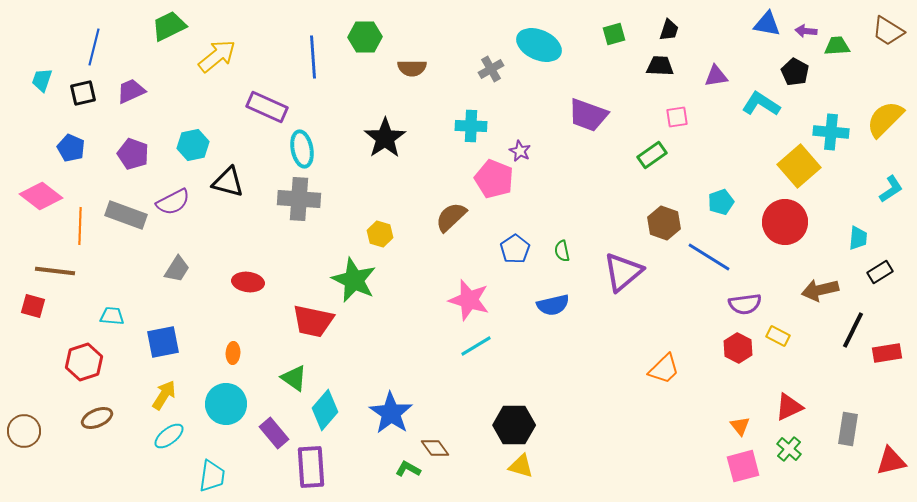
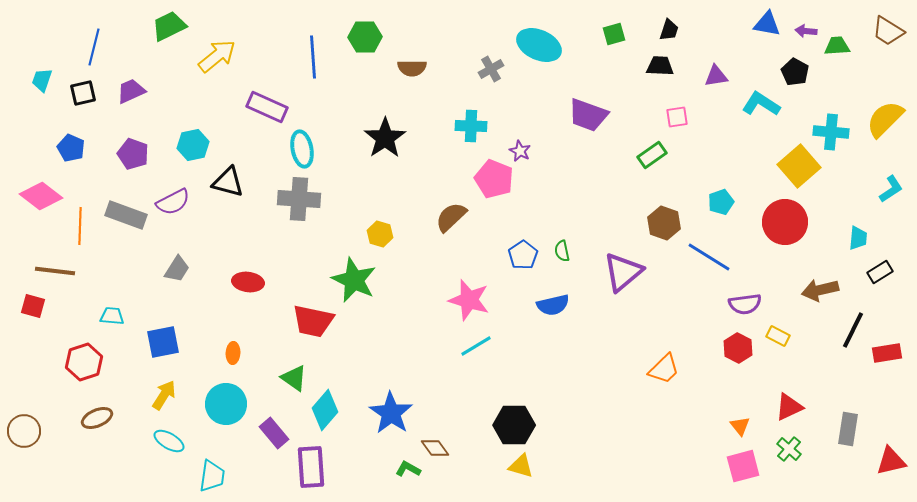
blue pentagon at (515, 249): moved 8 px right, 6 px down
cyan ellipse at (169, 436): moved 5 px down; rotated 68 degrees clockwise
